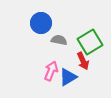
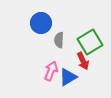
gray semicircle: rotated 98 degrees counterclockwise
